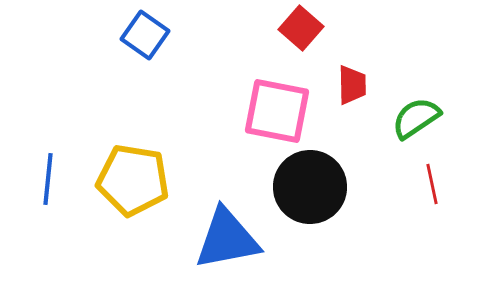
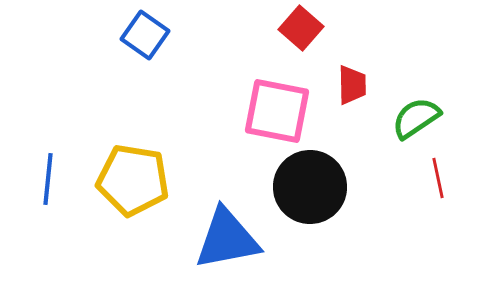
red line: moved 6 px right, 6 px up
